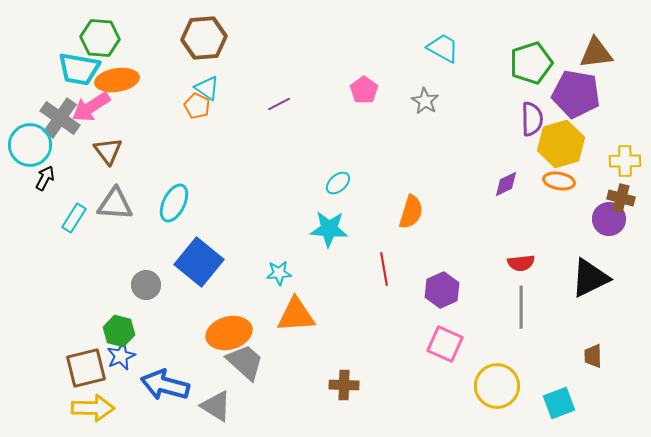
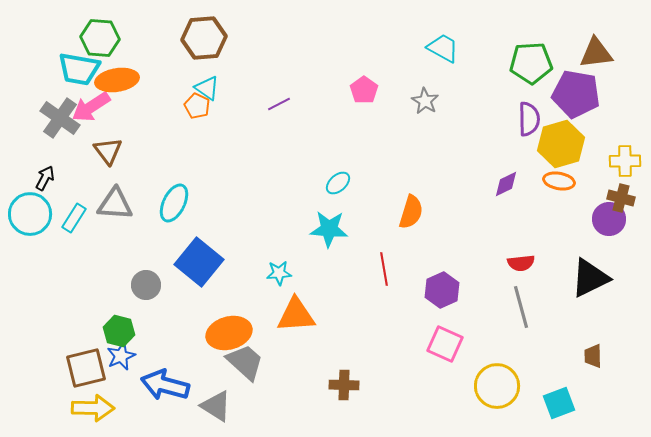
green pentagon at (531, 63): rotated 15 degrees clockwise
purple semicircle at (532, 119): moved 3 px left
cyan circle at (30, 145): moved 69 px down
gray line at (521, 307): rotated 15 degrees counterclockwise
